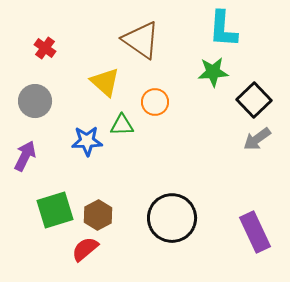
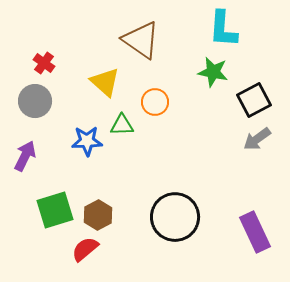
red cross: moved 1 px left, 15 px down
green star: rotated 16 degrees clockwise
black square: rotated 16 degrees clockwise
black circle: moved 3 px right, 1 px up
